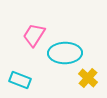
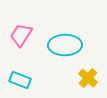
pink trapezoid: moved 13 px left
cyan ellipse: moved 8 px up
